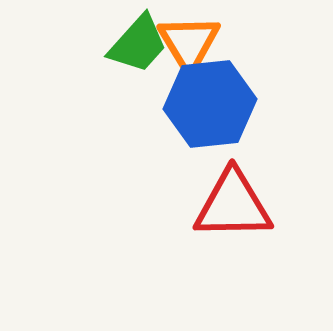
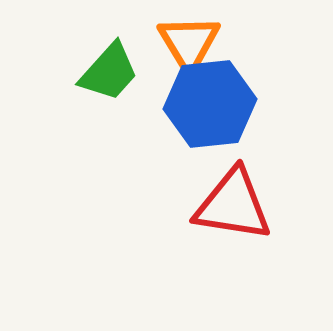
green trapezoid: moved 29 px left, 28 px down
red triangle: rotated 10 degrees clockwise
